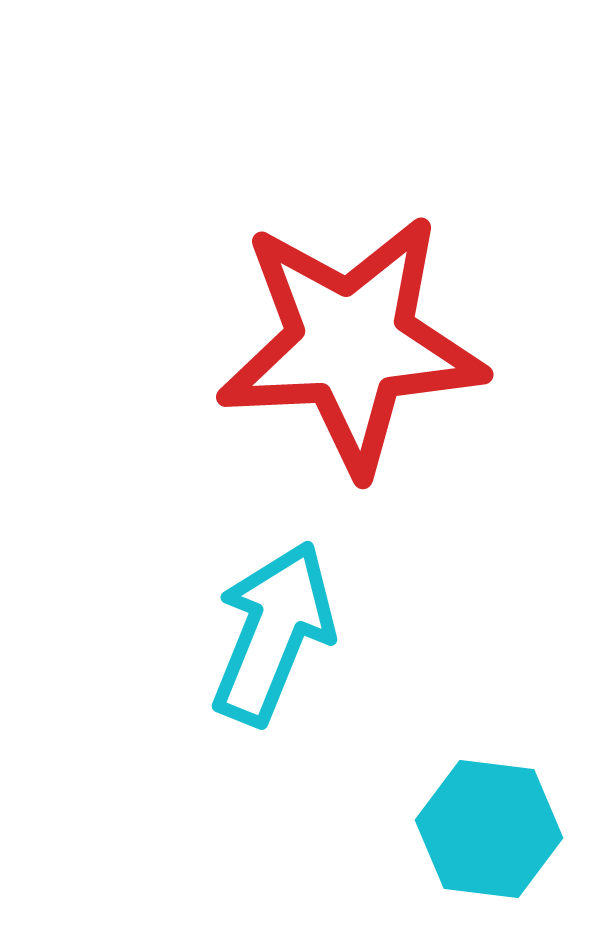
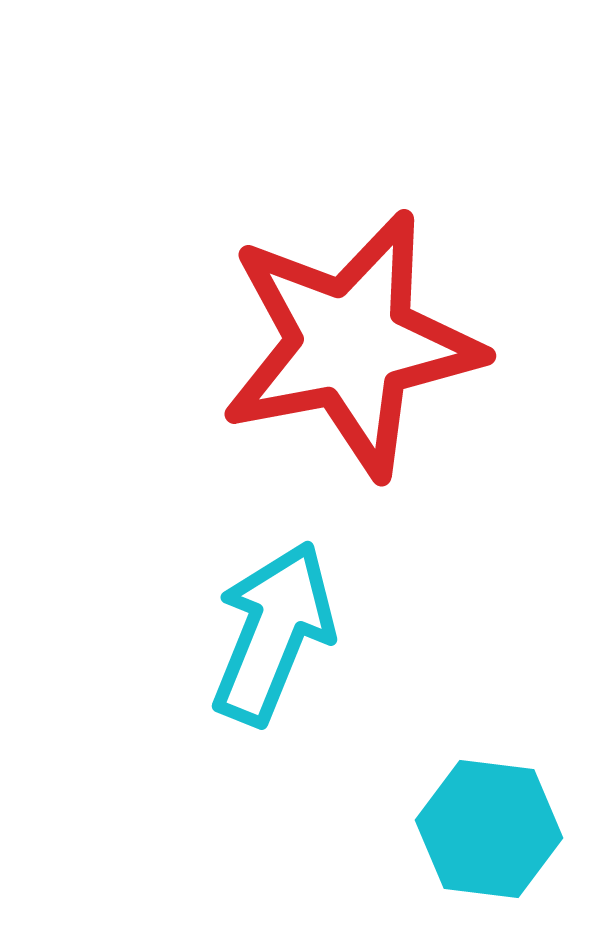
red star: rotated 8 degrees counterclockwise
